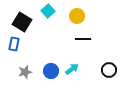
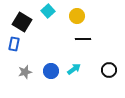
cyan arrow: moved 2 px right
